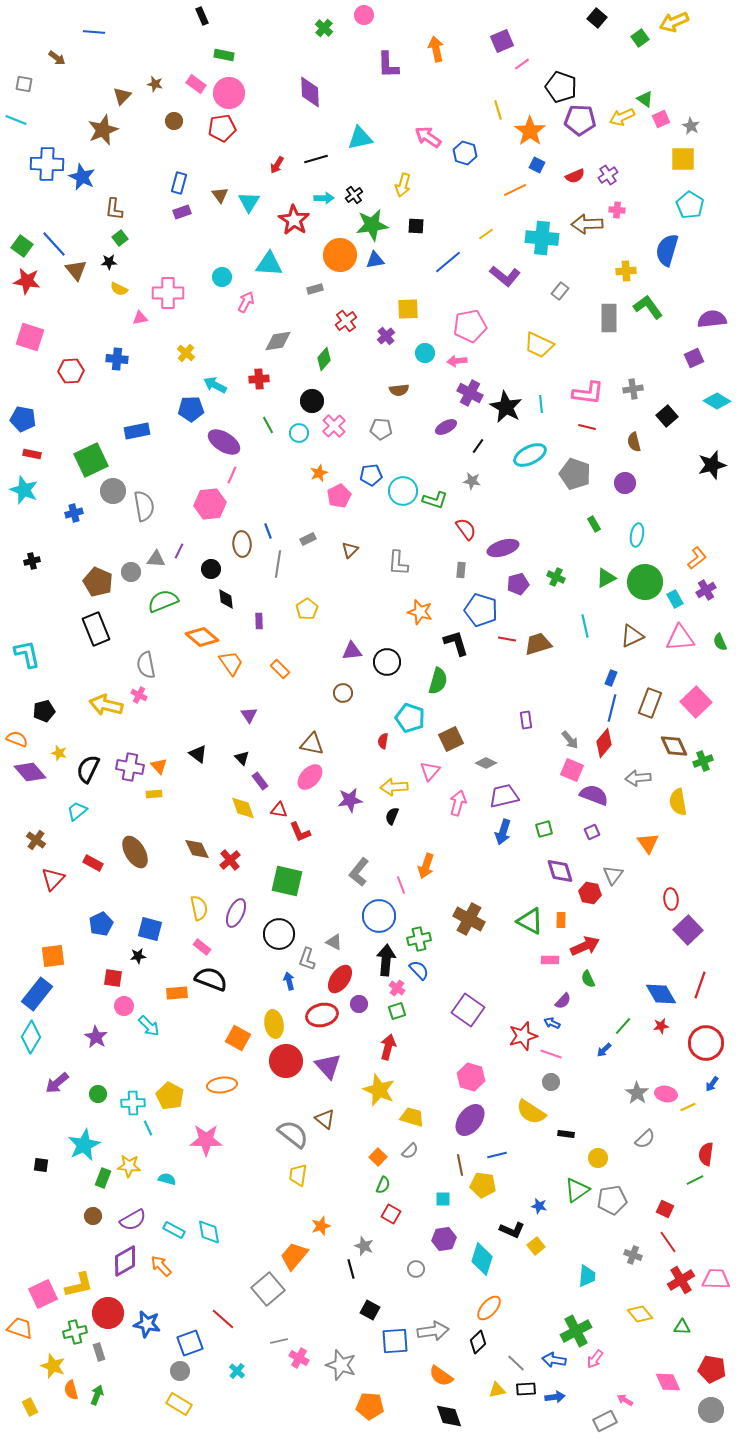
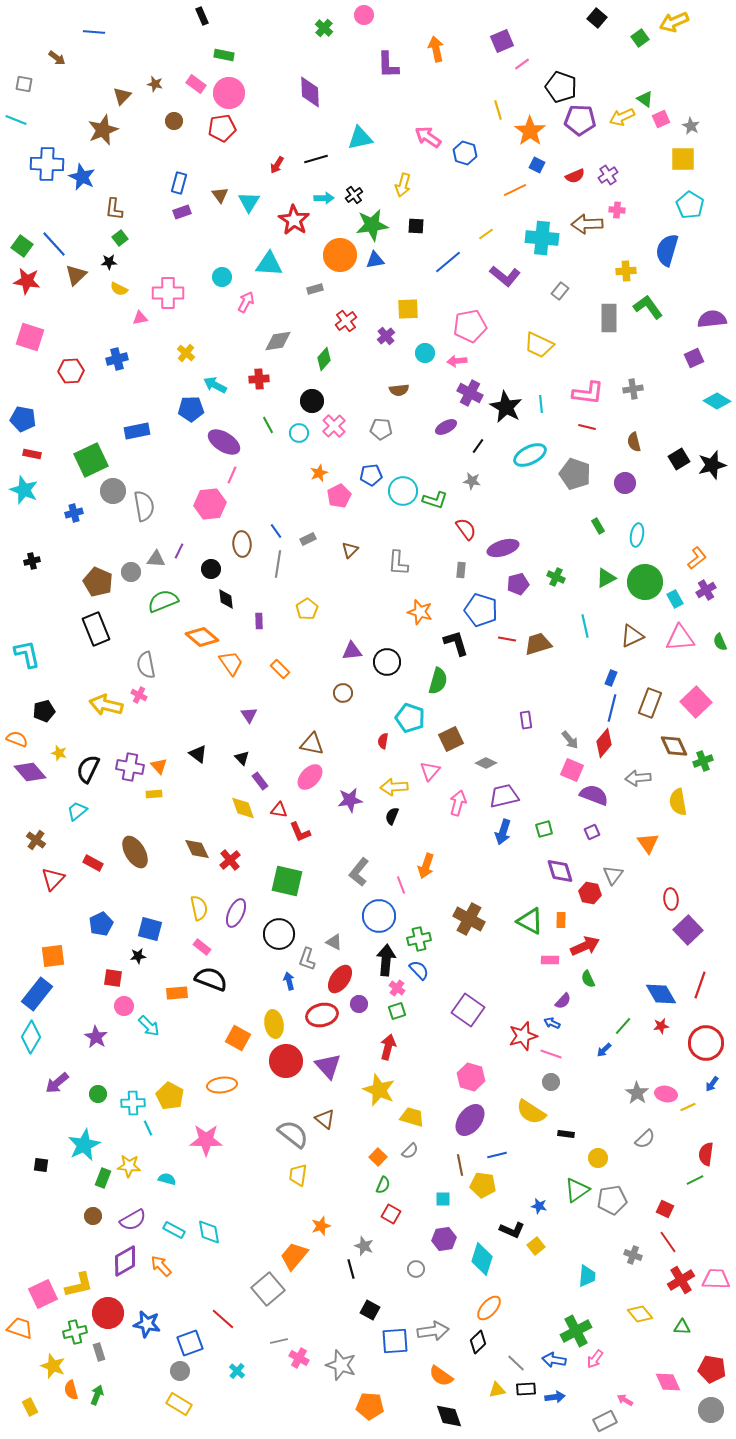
brown triangle at (76, 270): moved 5 px down; rotated 25 degrees clockwise
blue cross at (117, 359): rotated 20 degrees counterclockwise
black square at (667, 416): moved 12 px right, 43 px down; rotated 10 degrees clockwise
green rectangle at (594, 524): moved 4 px right, 2 px down
blue line at (268, 531): moved 8 px right; rotated 14 degrees counterclockwise
